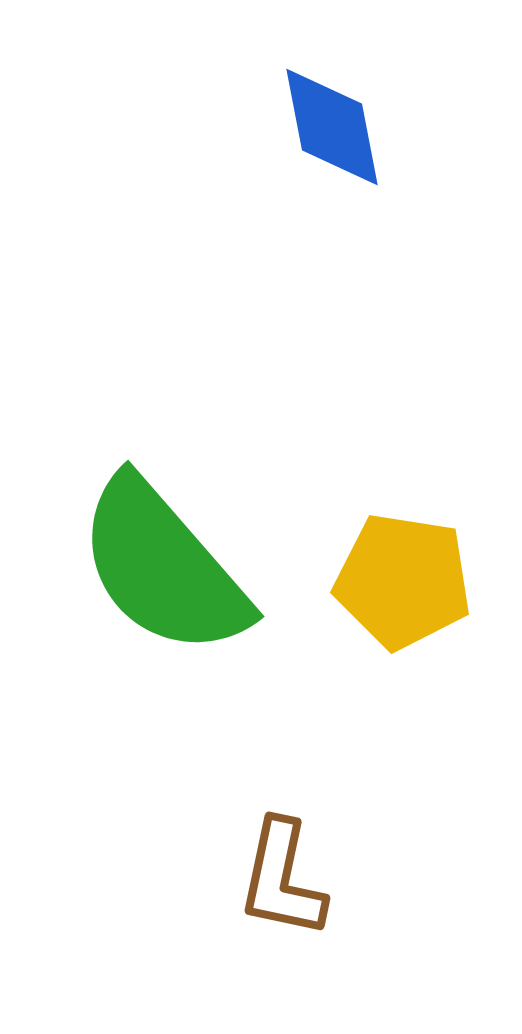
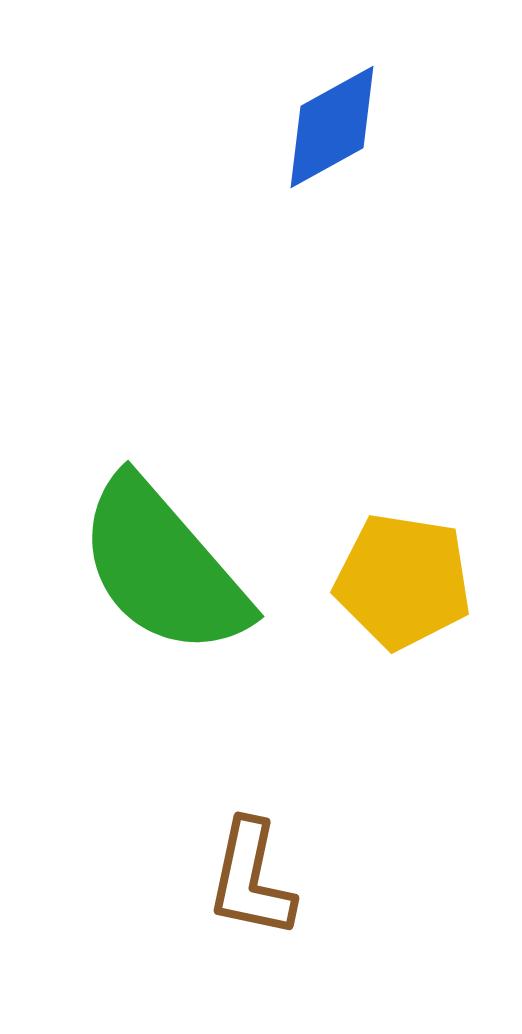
blue diamond: rotated 72 degrees clockwise
brown L-shape: moved 31 px left
